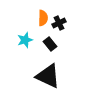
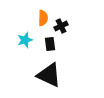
black cross: moved 2 px right, 3 px down
black rectangle: rotated 32 degrees clockwise
black triangle: moved 1 px right, 1 px up
